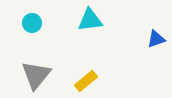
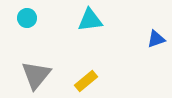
cyan circle: moved 5 px left, 5 px up
